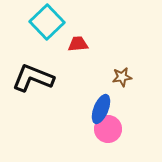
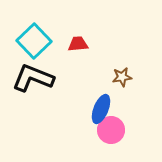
cyan square: moved 13 px left, 19 px down
pink circle: moved 3 px right, 1 px down
